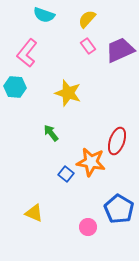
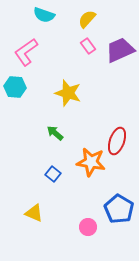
pink L-shape: moved 1 px left, 1 px up; rotated 16 degrees clockwise
green arrow: moved 4 px right; rotated 12 degrees counterclockwise
blue square: moved 13 px left
